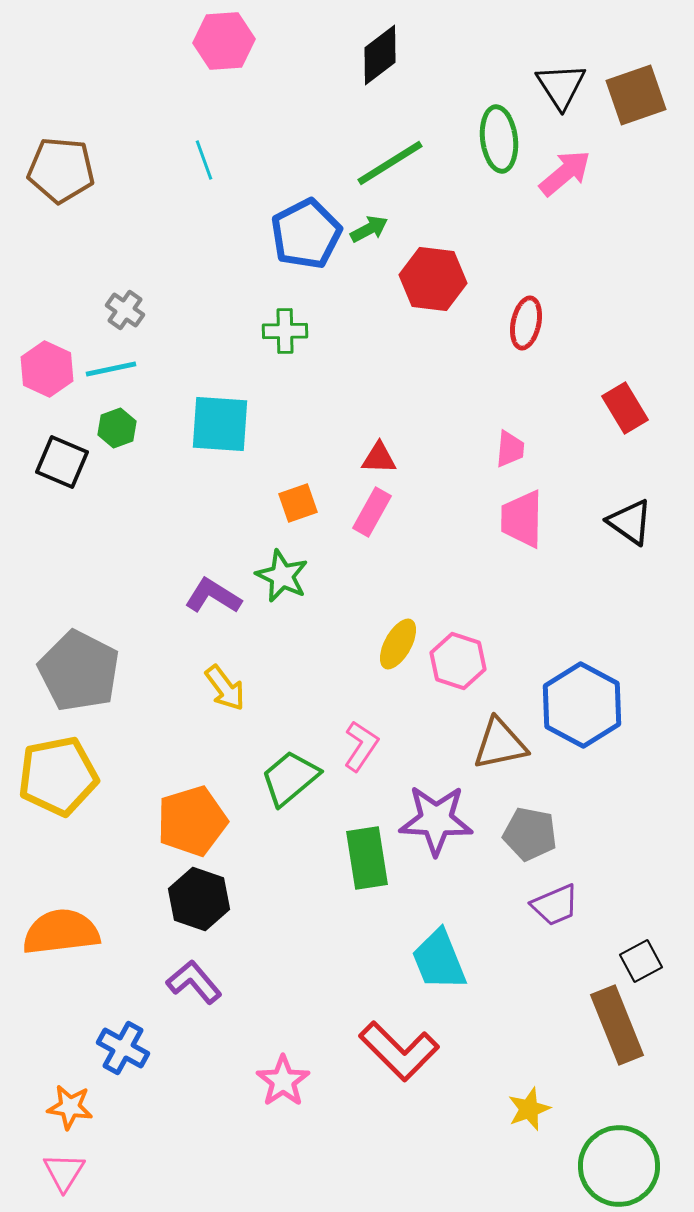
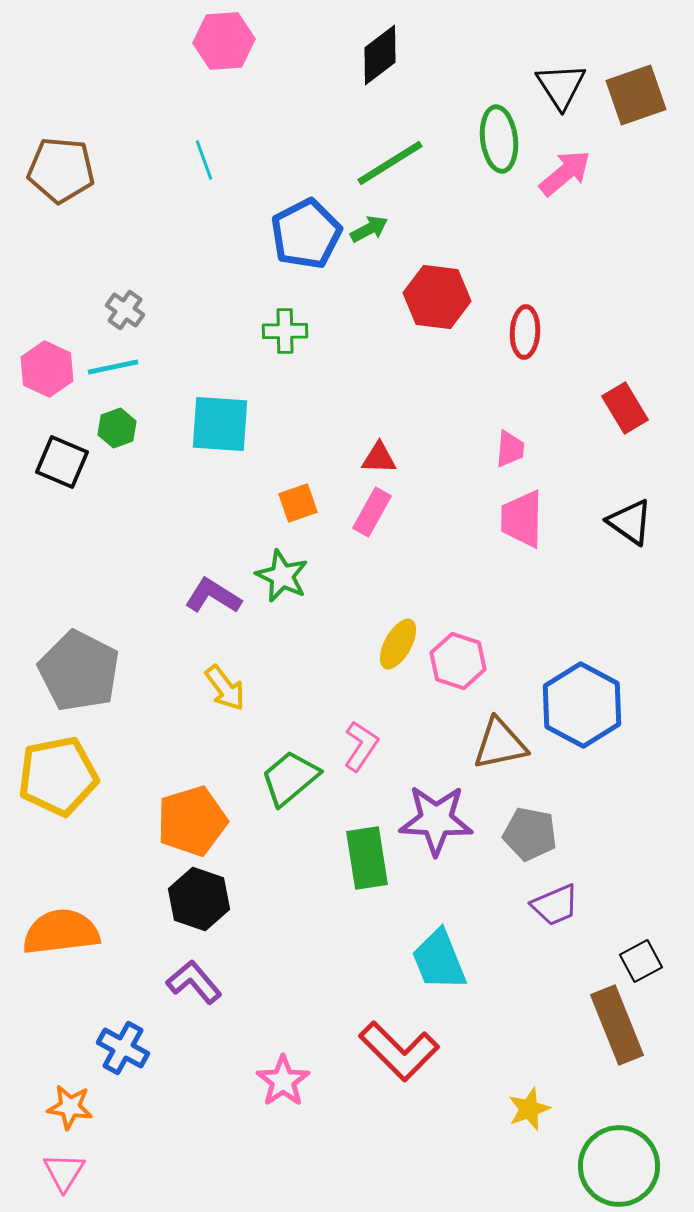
red hexagon at (433, 279): moved 4 px right, 18 px down
red ellipse at (526, 323): moved 1 px left, 9 px down; rotated 9 degrees counterclockwise
cyan line at (111, 369): moved 2 px right, 2 px up
